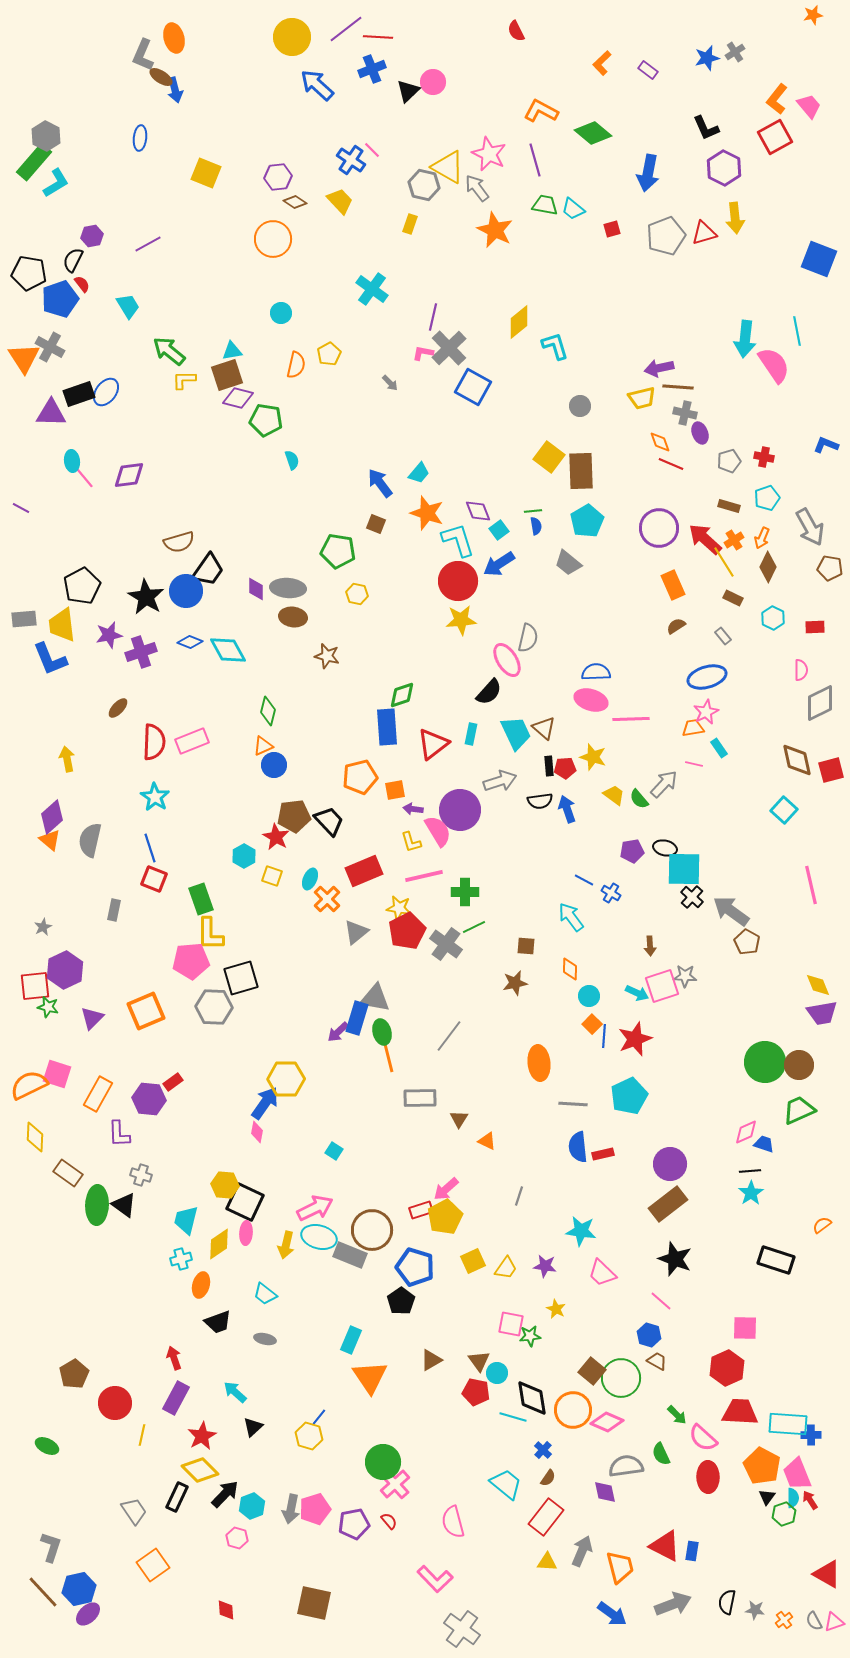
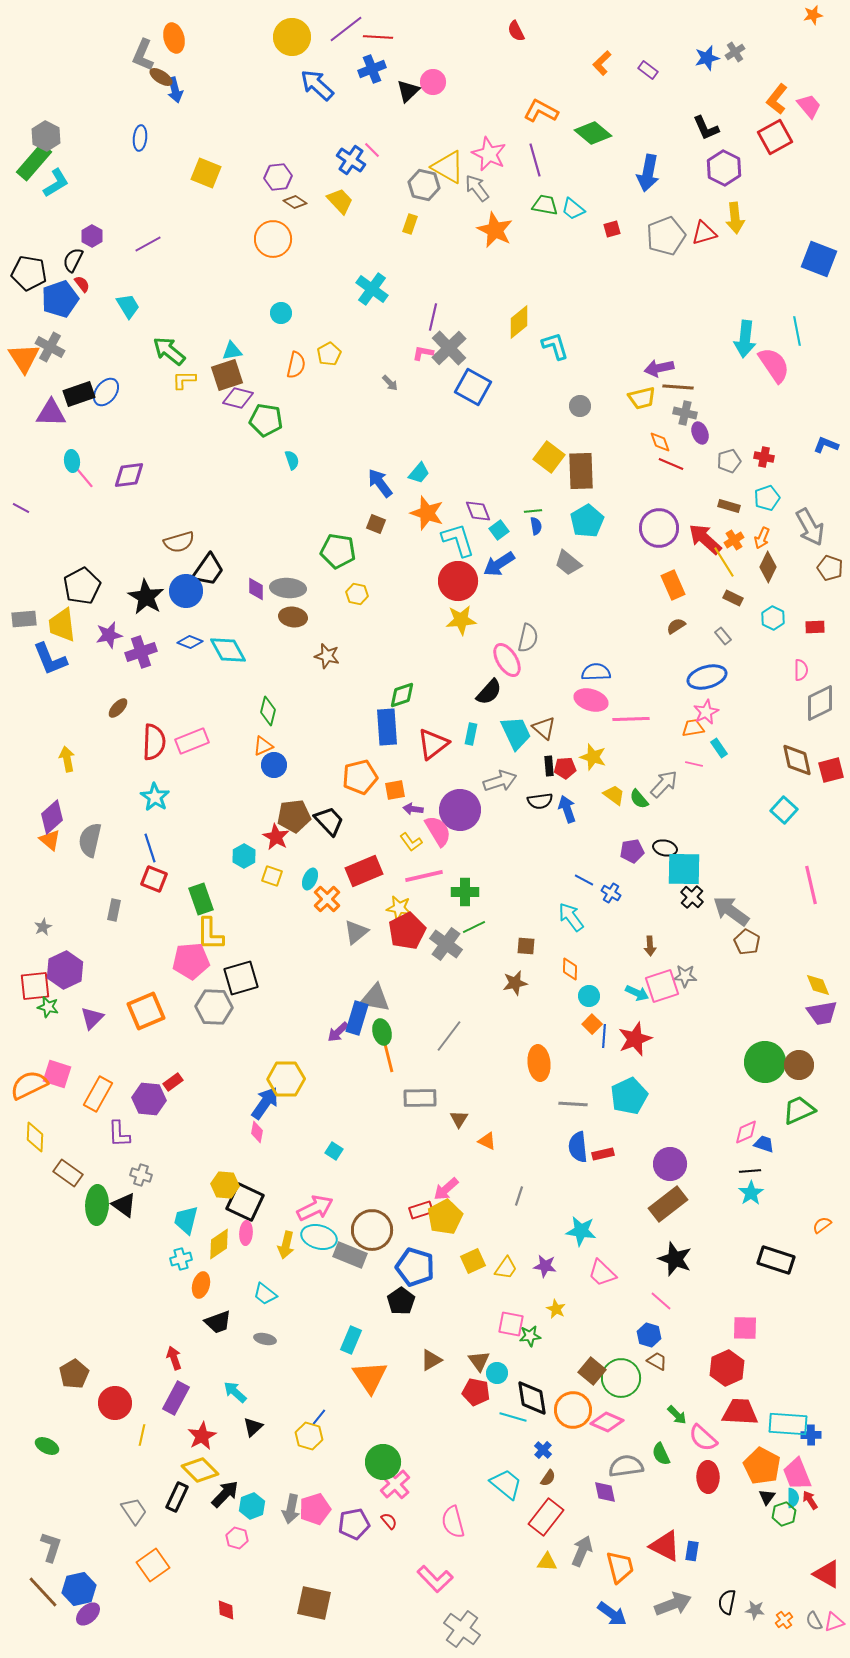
purple hexagon at (92, 236): rotated 20 degrees counterclockwise
brown pentagon at (830, 568): rotated 10 degrees clockwise
yellow L-shape at (411, 842): rotated 20 degrees counterclockwise
